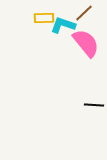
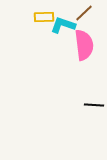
yellow rectangle: moved 1 px up
pink semicircle: moved 2 px left, 2 px down; rotated 32 degrees clockwise
